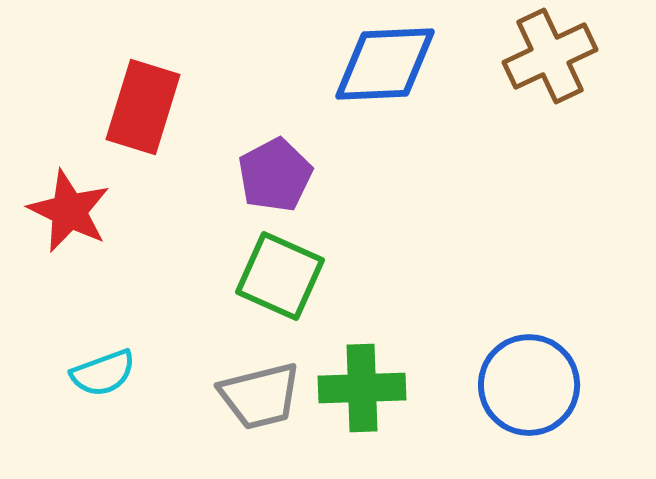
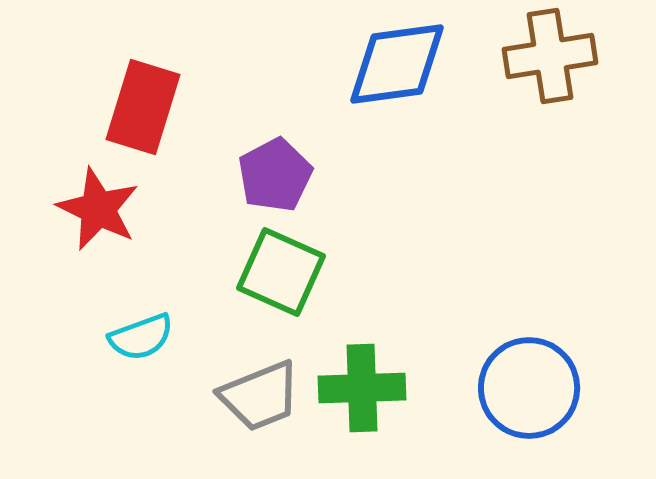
brown cross: rotated 16 degrees clockwise
blue diamond: moved 12 px right; rotated 5 degrees counterclockwise
red star: moved 29 px right, 2 px up
green square: moved 1 px right, 4 px up
cyan semicircle: moved 38 px right, 36 px up
blue circle: moved 3 px down
gray trapezoid: rotated 8 degrees counterclockwise
